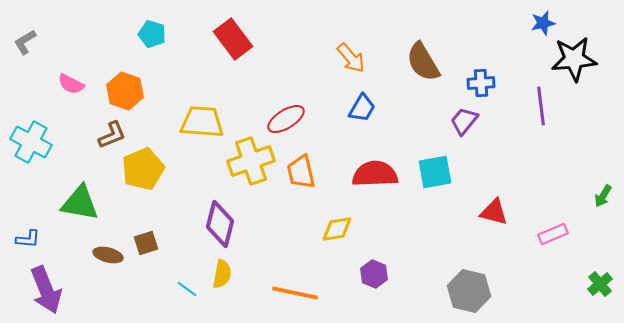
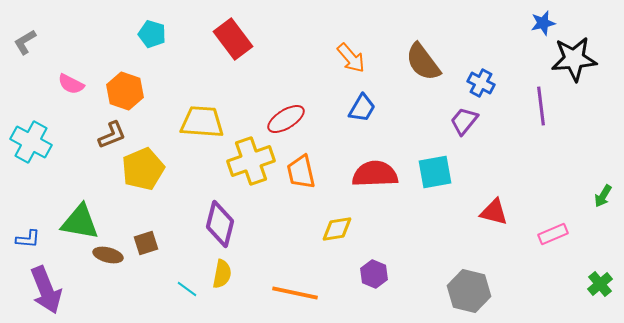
brown semicircle: rotated 6 degrees counterclockwise
blue cross: rotated 32 degrees clockwise
green triangle: moved 19 px down
